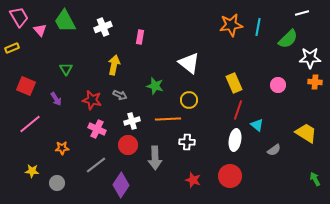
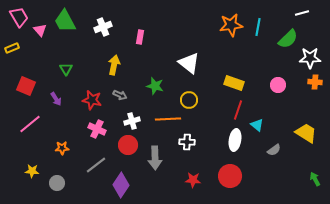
yellow rectangle at (234, 83): rotated 48 degrees counterclockwise
red star at (193, 180): rotated 14 degrees counterclockwise
